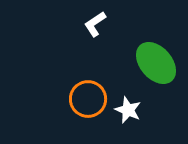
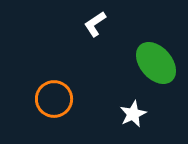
orange circle: moved 34 px left
white star: moved 5 px right, 4 px down; rotated 24 degrees clockwise
